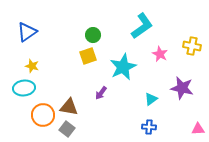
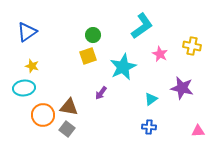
pink triangle: moved 2 px down
